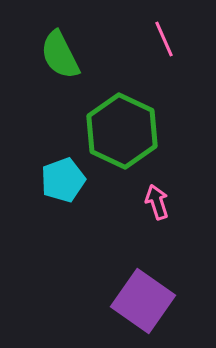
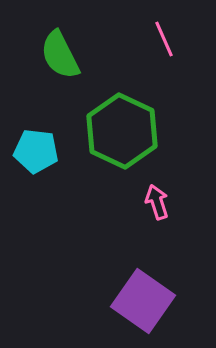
cyan pentagon: moved 27 px left, 29 px up; rotated 27 degrees clockwise
